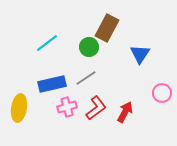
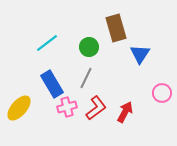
brown rectangle: moved 9 px right; rotated 44 degrees counterclockwise
gray line: rotated 30 degrees counterclockwise
blue rectangle: rotated 72 degrees clockwise
yellow ellipse: rotated 32 degrees clockwise
